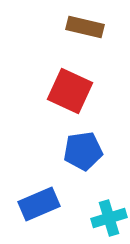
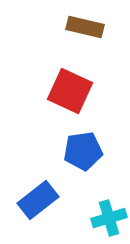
blue rectangle: moved 1 px left, 4 px up; rotated 15 degrees counterclockwise
